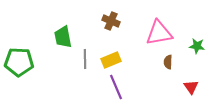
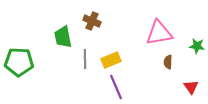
brown cross: moved 19 px left
